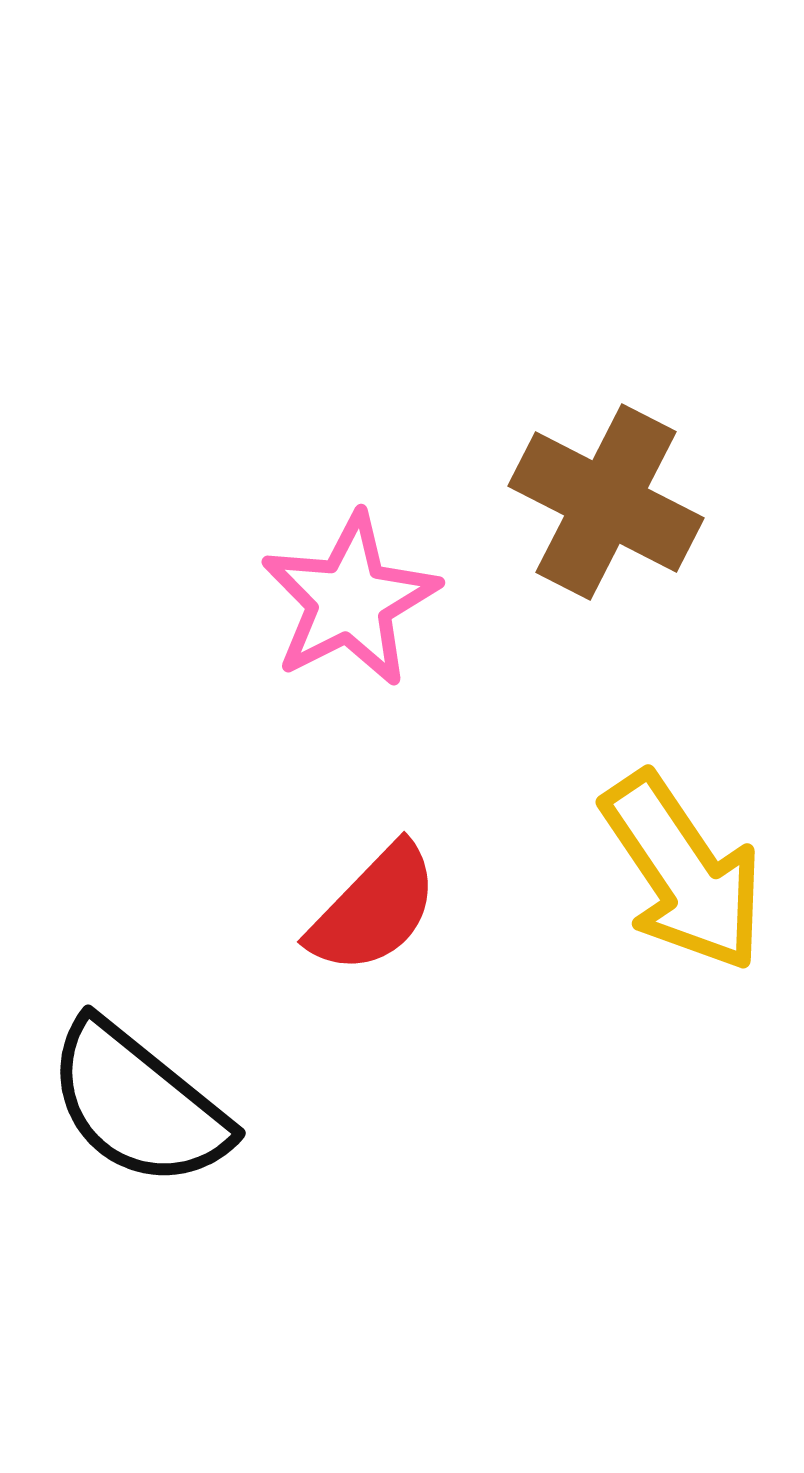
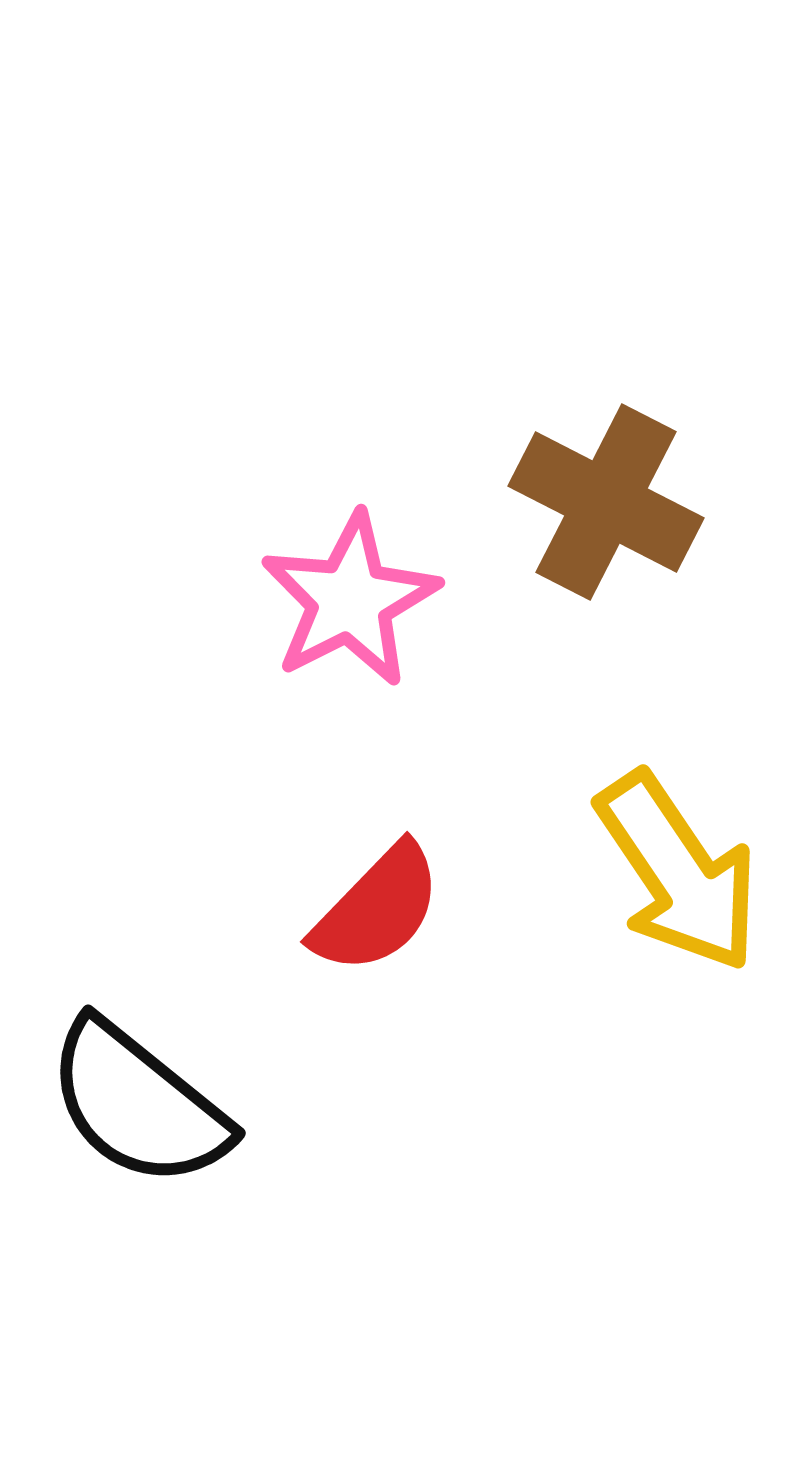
yellow arrow: moved 5 px left
red semicircle: moved 3 px right
